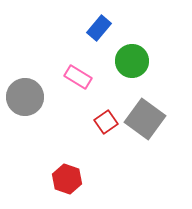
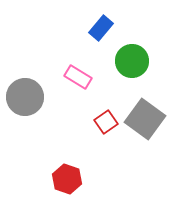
blue rectangle: moved 2 px right
